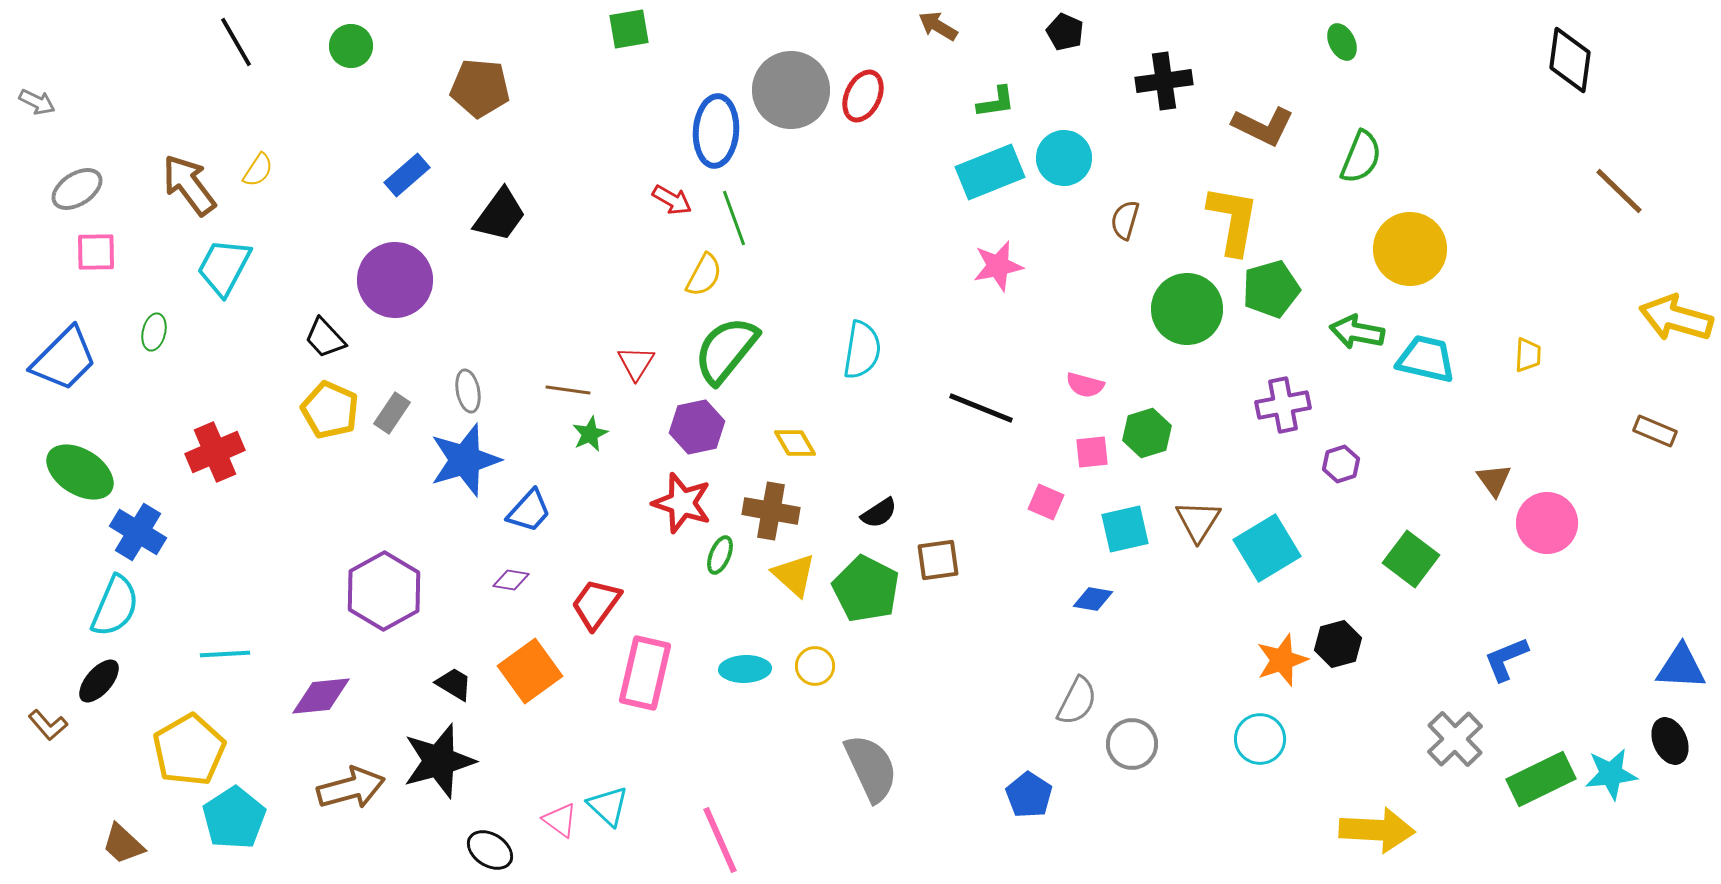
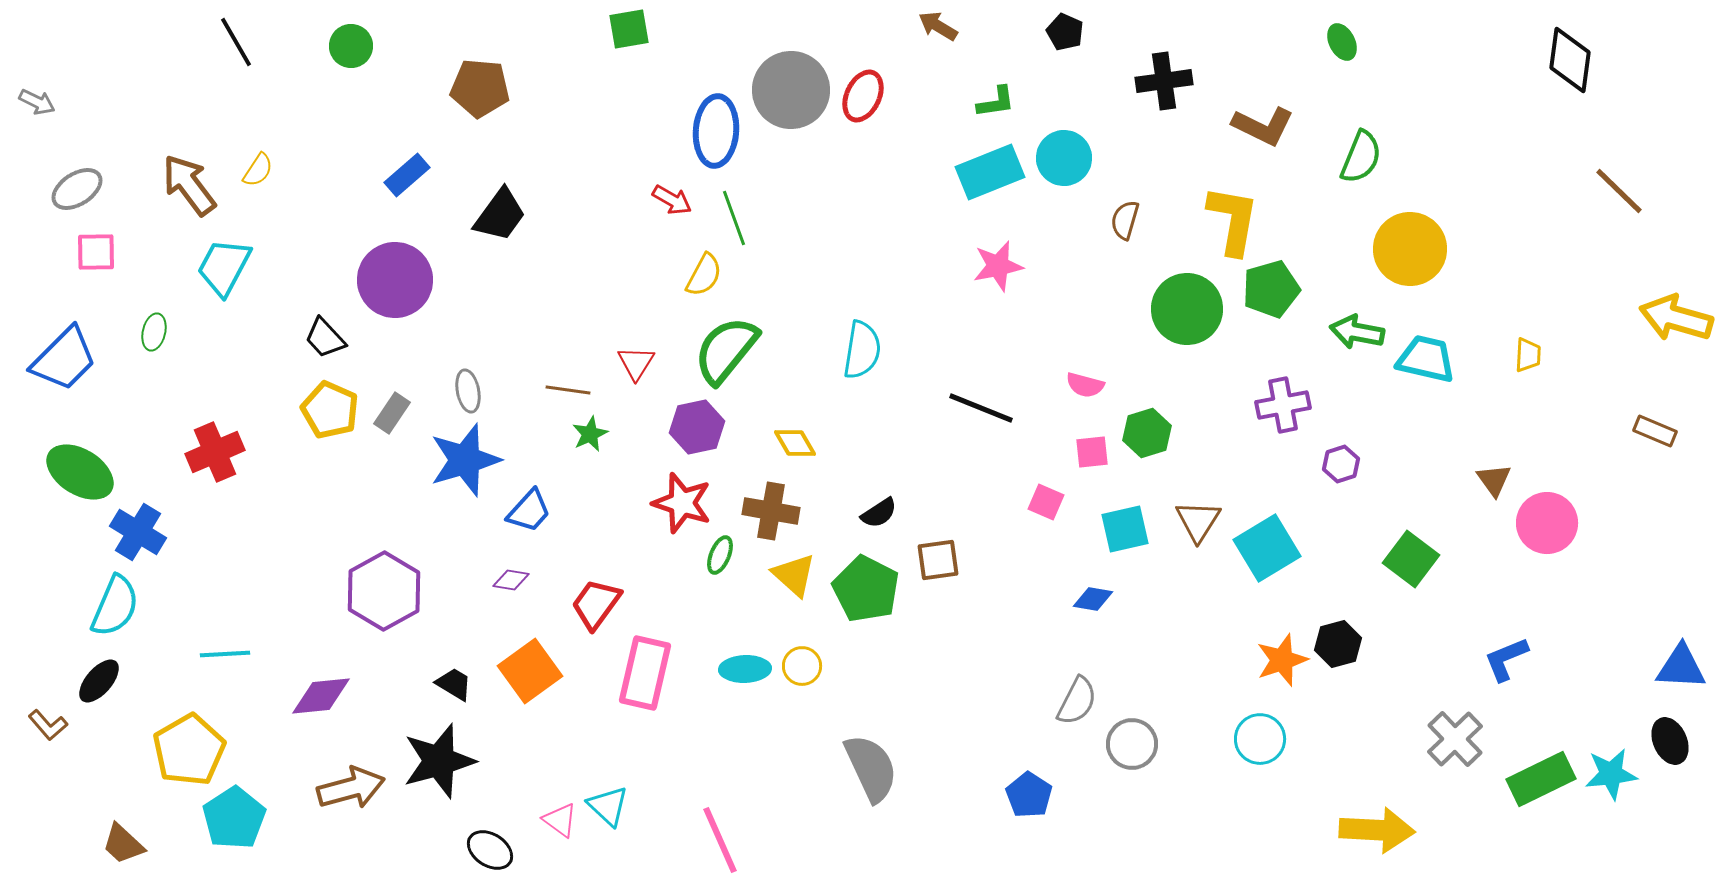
yellow circle at (815, 666): moved 13 px left
